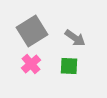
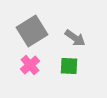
pink cross: moved 1 px left, 1 px down
